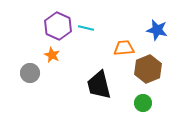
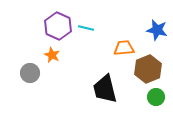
black trapezoid: moved 6 px right, 4 px down
green circle: moved 13 px right, 6 px up
